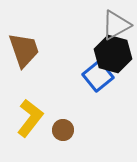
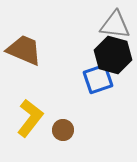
gray triangle: moved 1 px left; rotated 36 degrees clockwise
brown trapezoid: rotated 48 degrees counterclockwise
black hexagon: moved 1 px down
blue square: moved 3 px down; rotated 20 degrees clockwise
